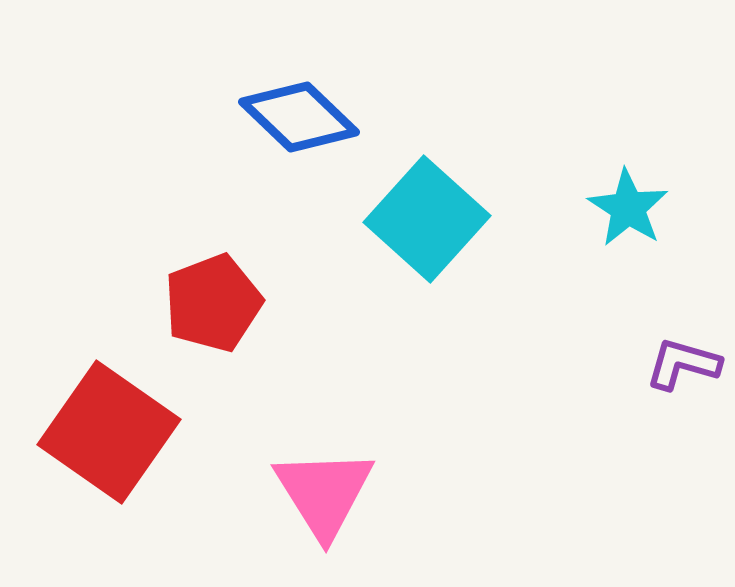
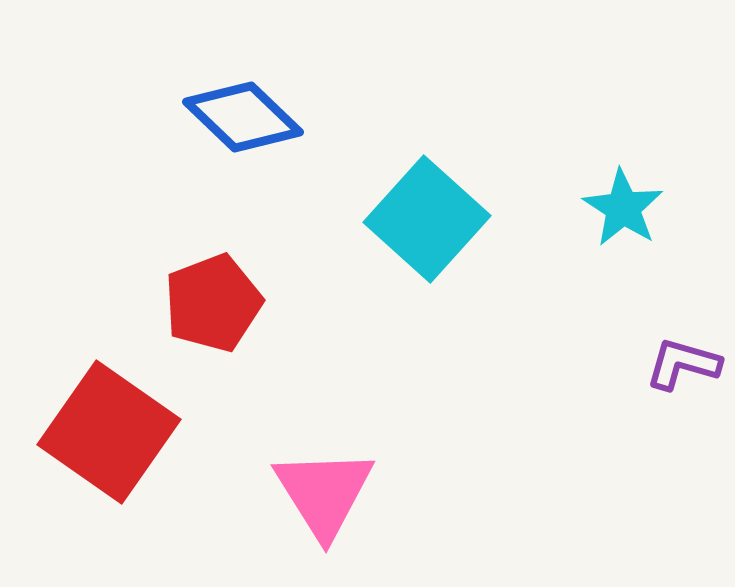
blue diamond: moved 56 px left
cyan star: moved 5 px left
